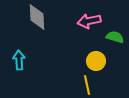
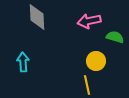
cyan arrow: moved 4 px right, 2 px down
